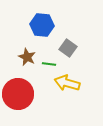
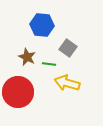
red circle: moved 2 px up
